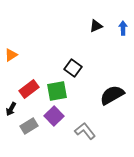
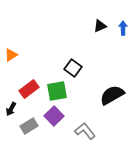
black triangle: moved 4 px right
